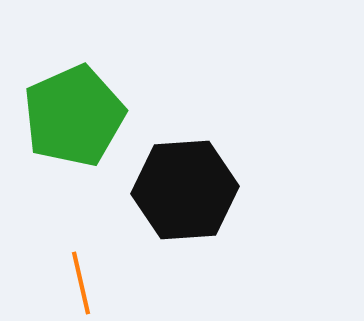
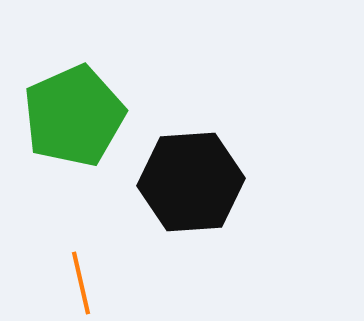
black hexagon: moved 6 px right, 8 px up
